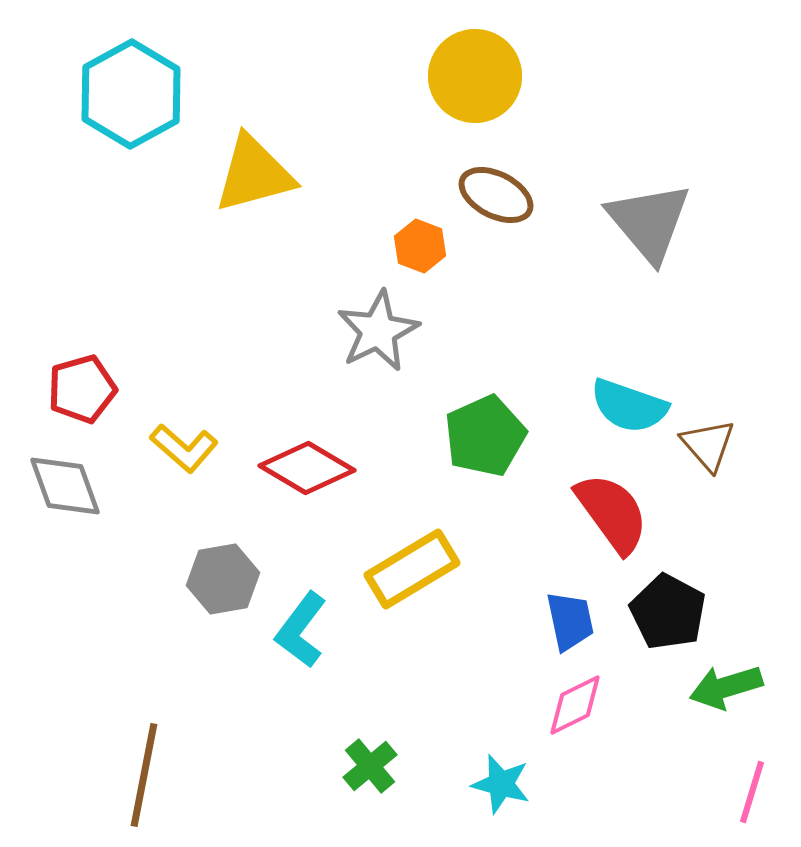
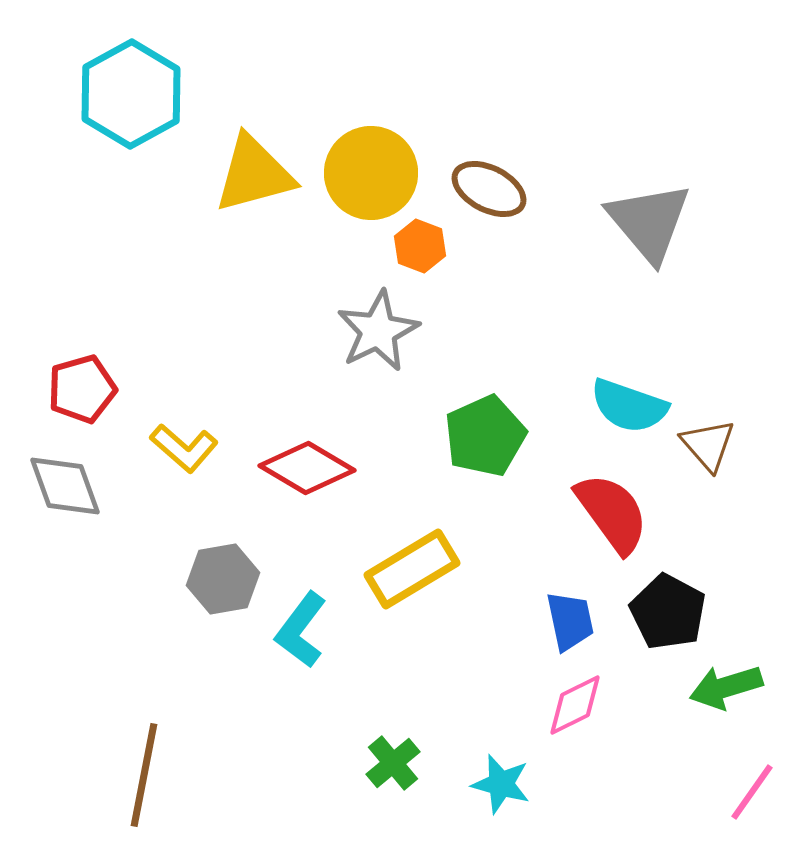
yellow circle: moved 104 px left, 97 px down
brown ellipse: moved 7 px left, 6 px up
green cross: moved 23 px right, 3 px up
pink line: rotated 18 degrees clockwise
